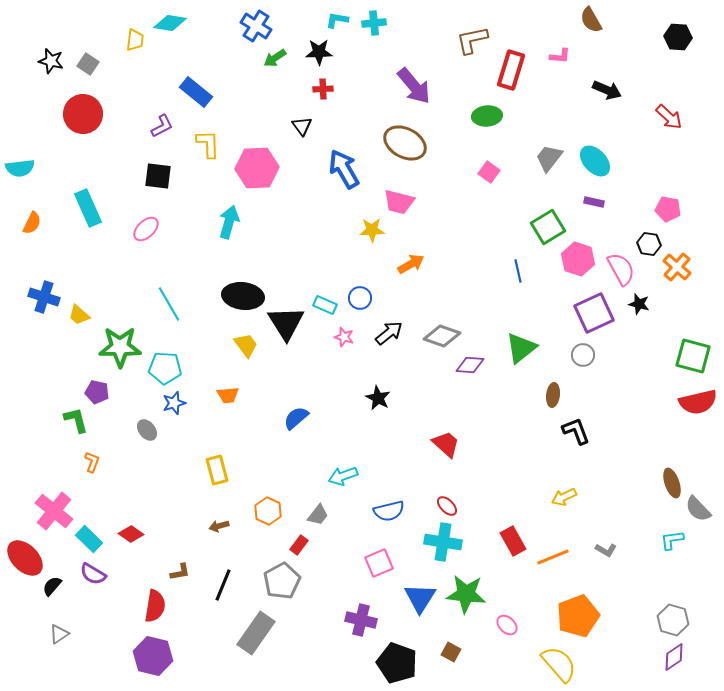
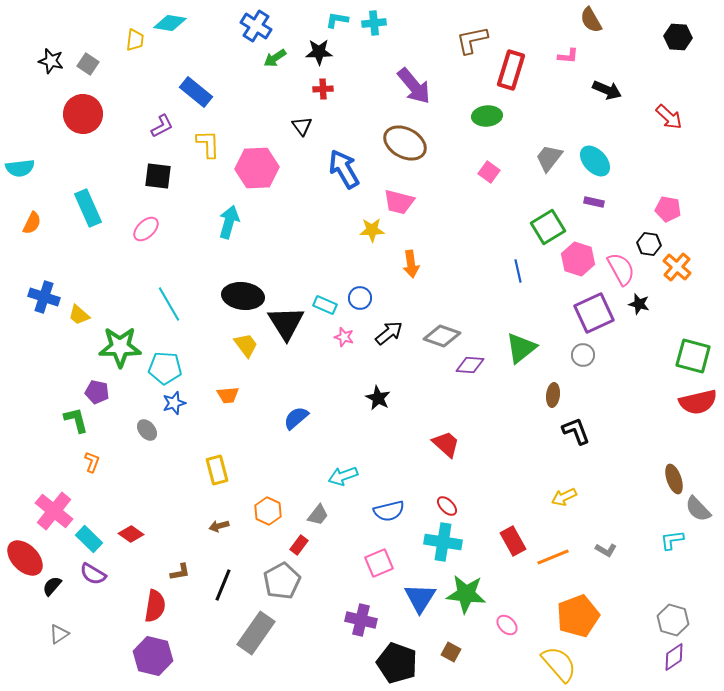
pink L-shape at (560, 56): moved 8 px right
orange arrow at (411, 264): rotated 112 degrees clockwise
brown ellipse at (672, 483): moved 2 px right, 4 px up
